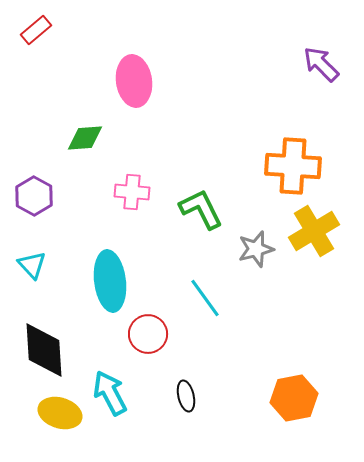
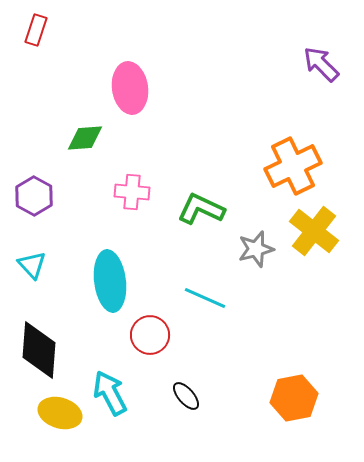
red rectangle: rotated 32 degrees counterclockwise
pink ellipse: moved 4 px left, 7 px down
orange cross: rotated 30 degrees counterclockwise
green L-shape: rotated 39 degrees counterclockwise
yellow cross: rotated 21 degrees counterclockwise
cyan line: rotated 30 degrees counterclockwise
red circle: moved 2 px right, 1 px down
black diamond: moved 5 px left; rotated 8 degrees clockwise
black ellipse: rotated 28 degrees counterclockwise
